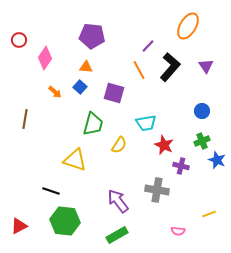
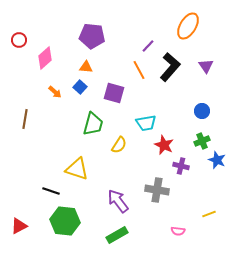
pink diamond: rotated 15 degrees clockwise
yellow triangle: moved 2 px right, 9 px down
